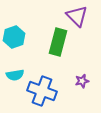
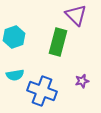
purple triangle: moved 1 px left, 1 px up
